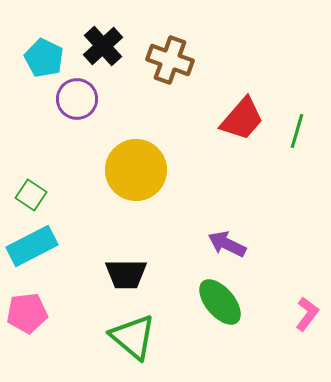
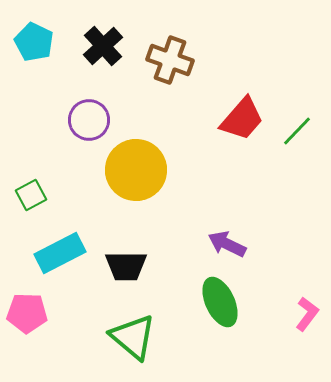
cyan pentagon: moved 10 px left, 16 px up
purple circle: moved 12 px right, 21 px down
green line: rotated 28 degrees clockwise
green square: rotated 28 degrees clockwise
cyan rectangle: moved 28 px right, 7 px down
black trapezoid: moved 8 px up
green ellipse: rotated 15 degrees clockwise
pink pentagon: rotated 9 degrees clockwise
